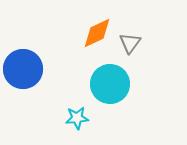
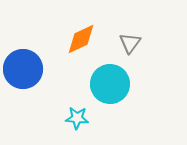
orange diamond: moved 16 px left, 6 px down
cyan star: rotated 10 degrees clockwise
